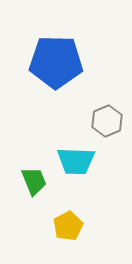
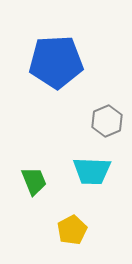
blue pentagon: rotated 4 degrees counterclockwise
cyan trapezoid: moved 16 px right, 10 px down
yellow pentagon: moved 4 px right, 4 px down
